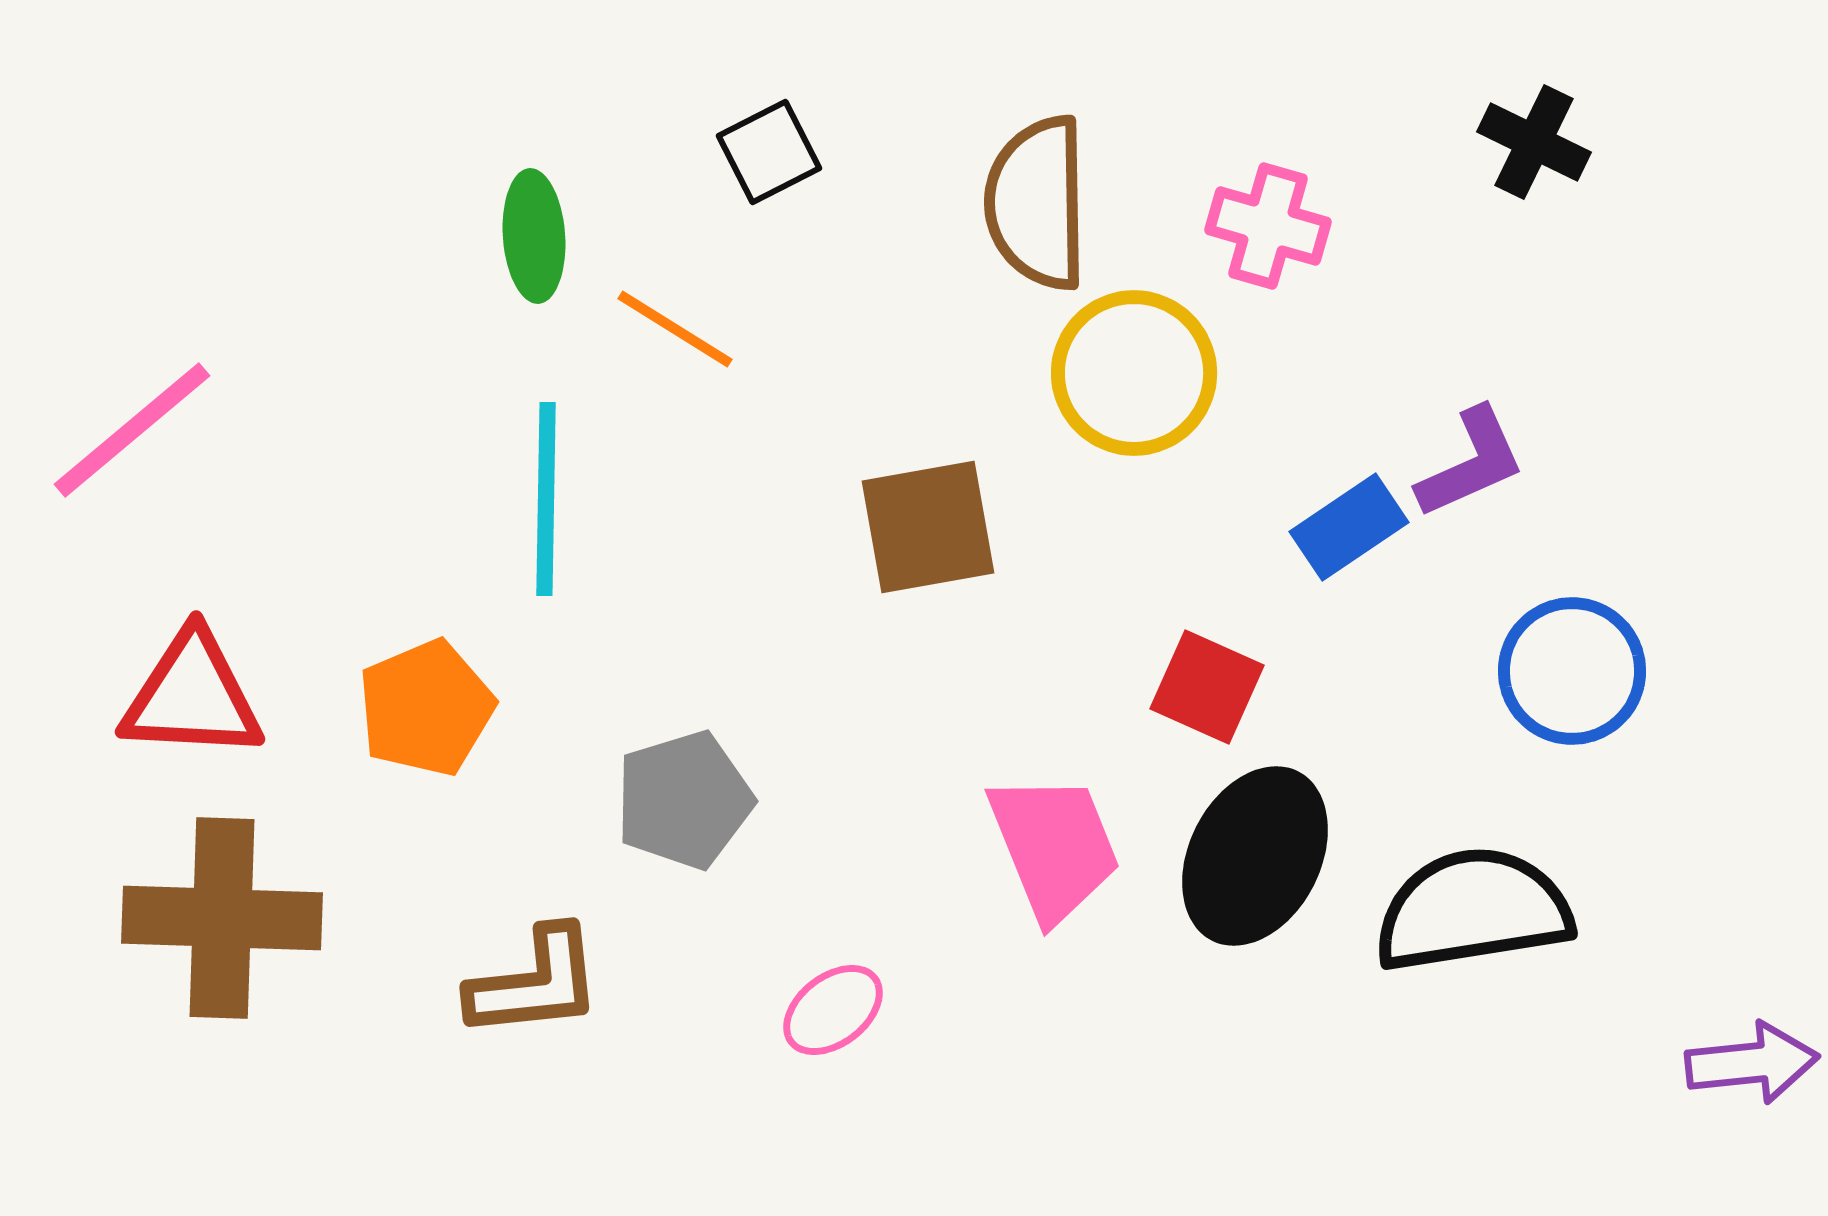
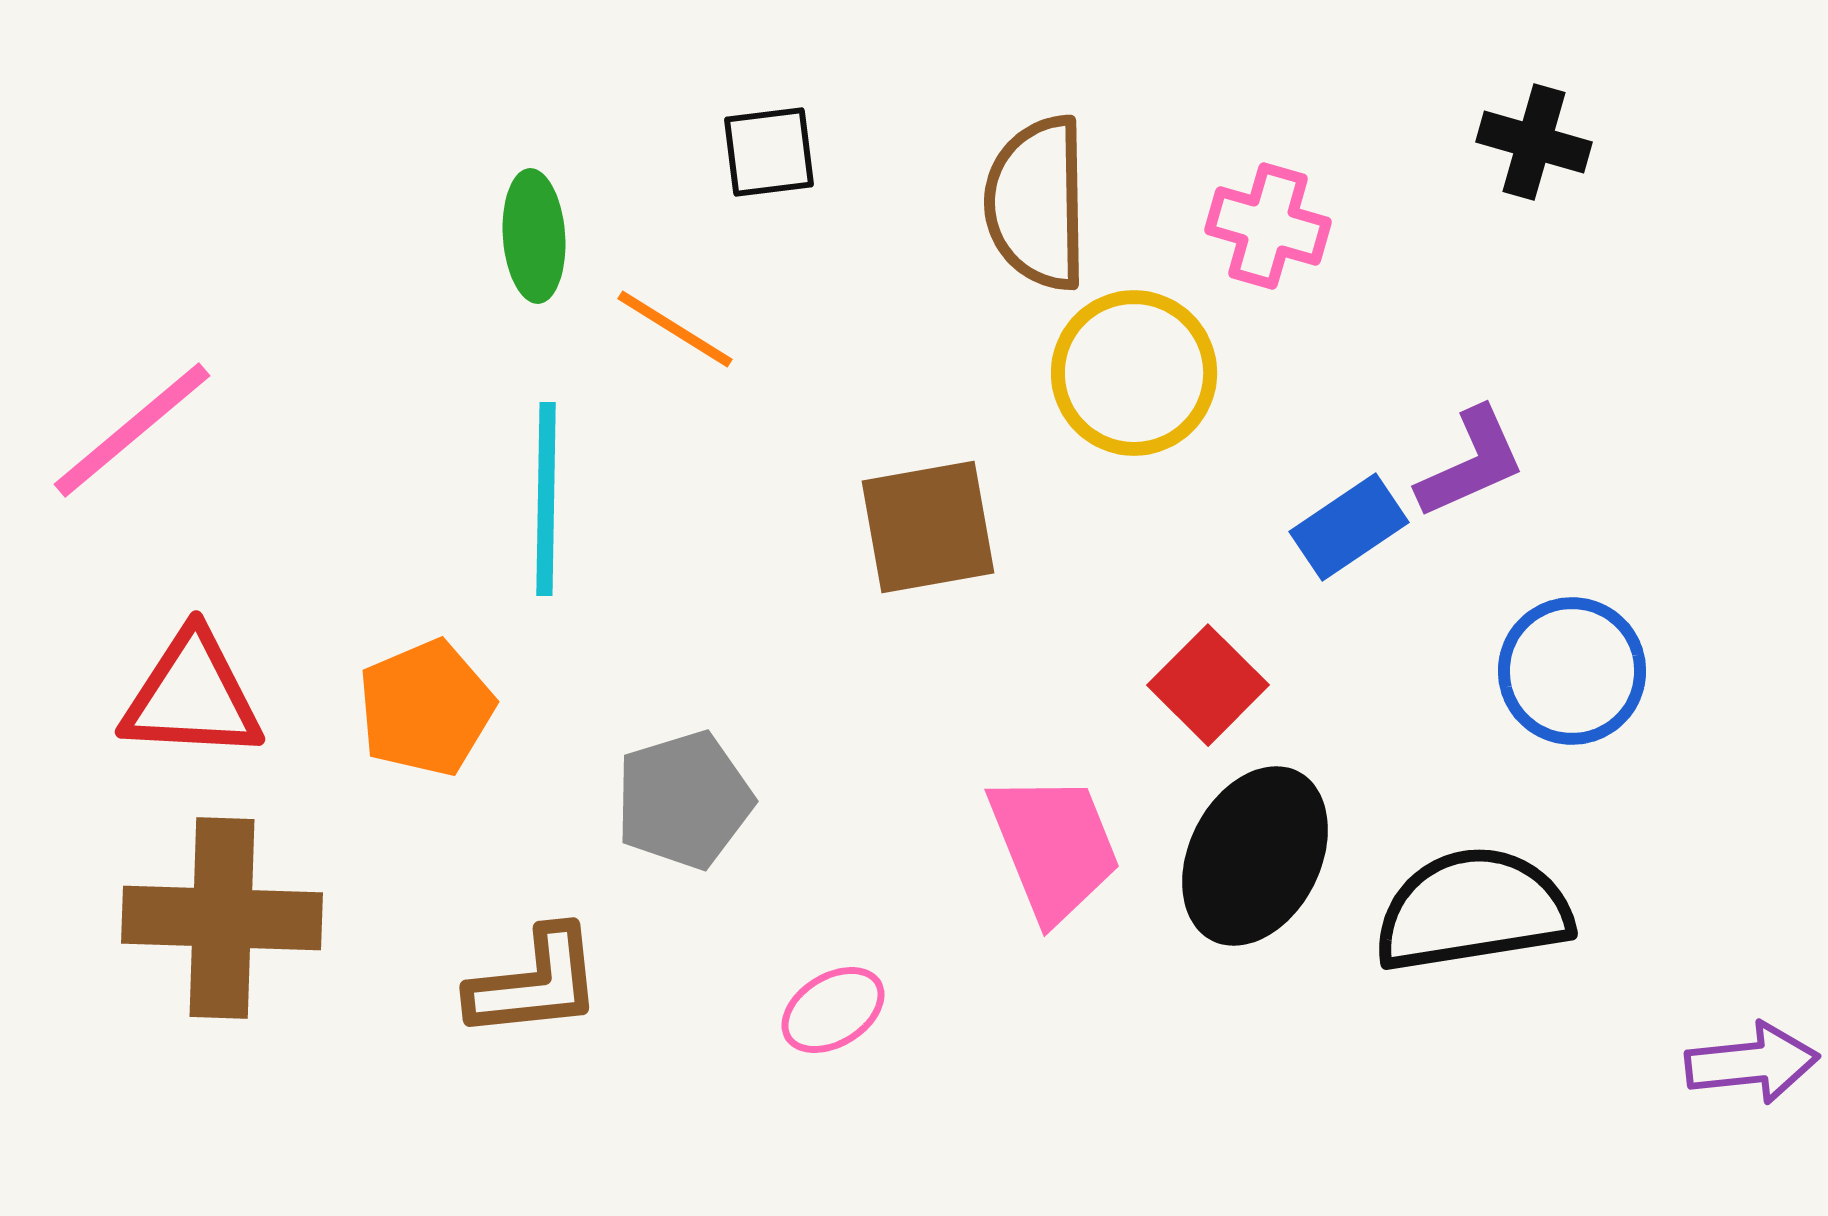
black cross: rotated 10 degrees counterclockwise
black square: rotated 20 degrees clockwise
red square: moved 1 px right, 2 px up; rotated 21 degrees clockwise
pink ellipse: rotated 6 degrees clockwise
